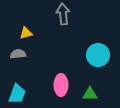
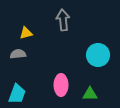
gray arrow: moved 6 px down
